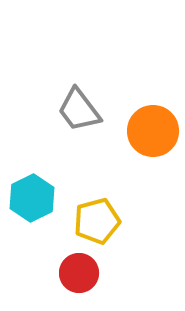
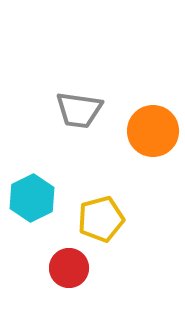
gray trapezoid: rotated 45 degrees counterclockwise
yellow pentagon: moved 4 px right, 2 px up
red circle: moved 10 px left, 5 px up
